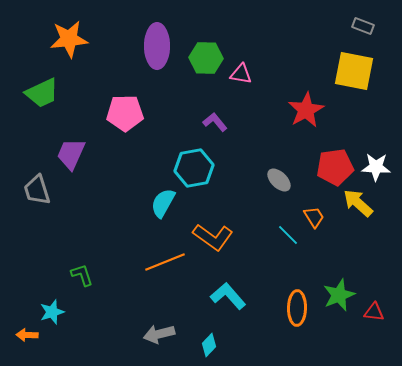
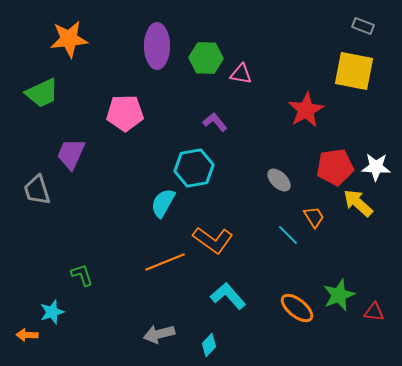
orange L-shape: moved 3 px down
orange ellipse: rotated 52 degrees counterclockwise
